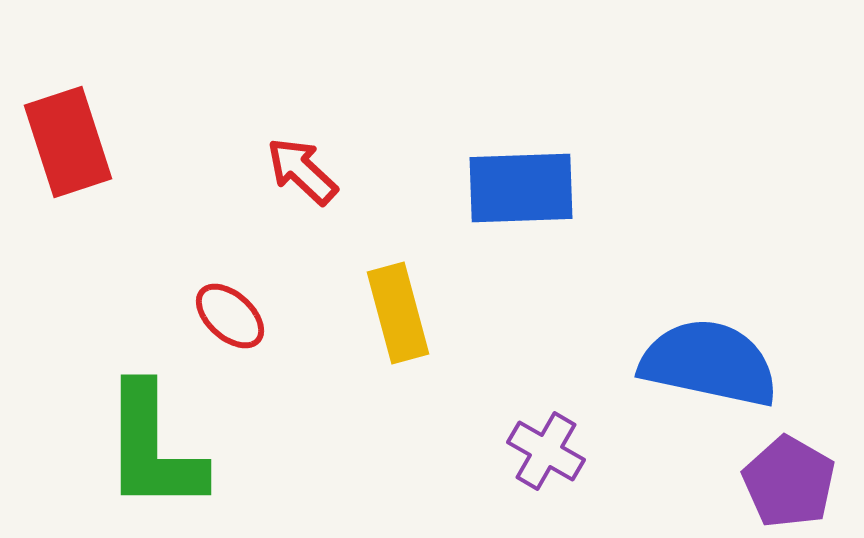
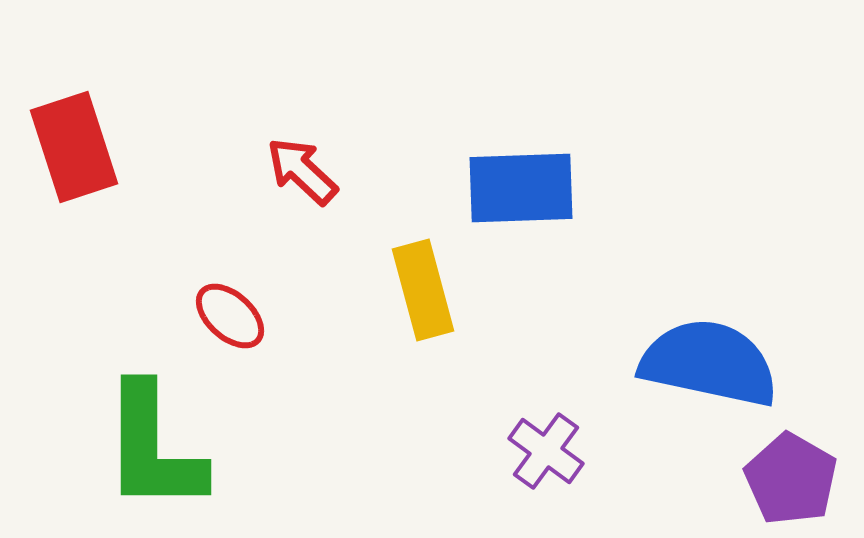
red rectangle: moved 6 px right, 5 px down
yellow rectangle: moved 25 px right, 23 px up
purple cross: rotated 6 degrees clockwise
purple pentagon: moved 2 px right, 3 px up
